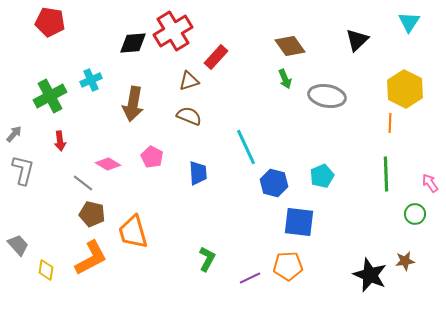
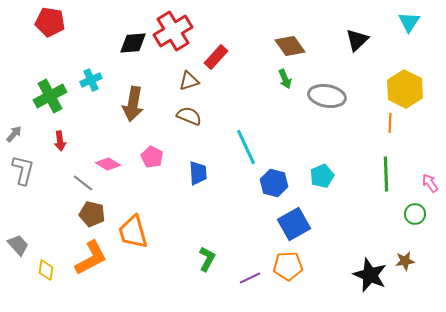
blue square: moved 5 px left, 2 px down; rotated 36 degrees counterclockwise
